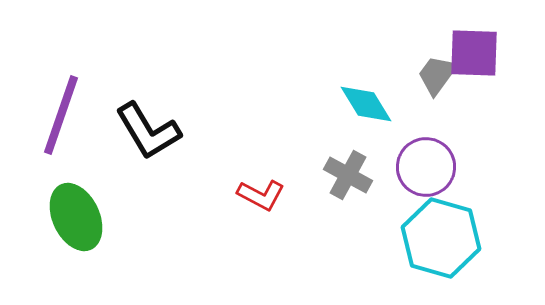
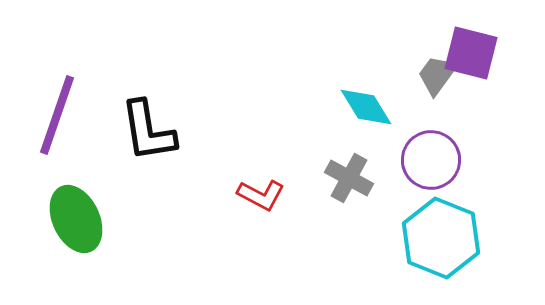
purple square: moved 3 px left; rotated 12 degrees clockwise
cyan diamond: moved 3 px down
purple line: moved 4 px left
black L-shape: rotated 22 degrees clockwise
purple circle: moved 5 px right, 7 px up
gray cross: moved 1 px right, 3 px down
green ellipse: moved 2 px down
cyan hexagon: rotated 6 degrees clockwise
